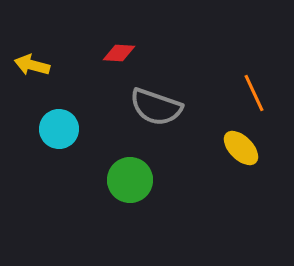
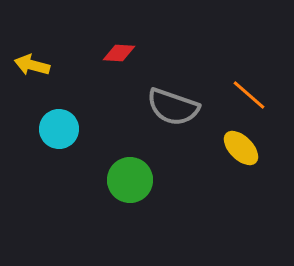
orange line: moved 5 px left, 2 px down; rotated 24 degrees counterclockwise
gray semicircle: moved 17 px right
